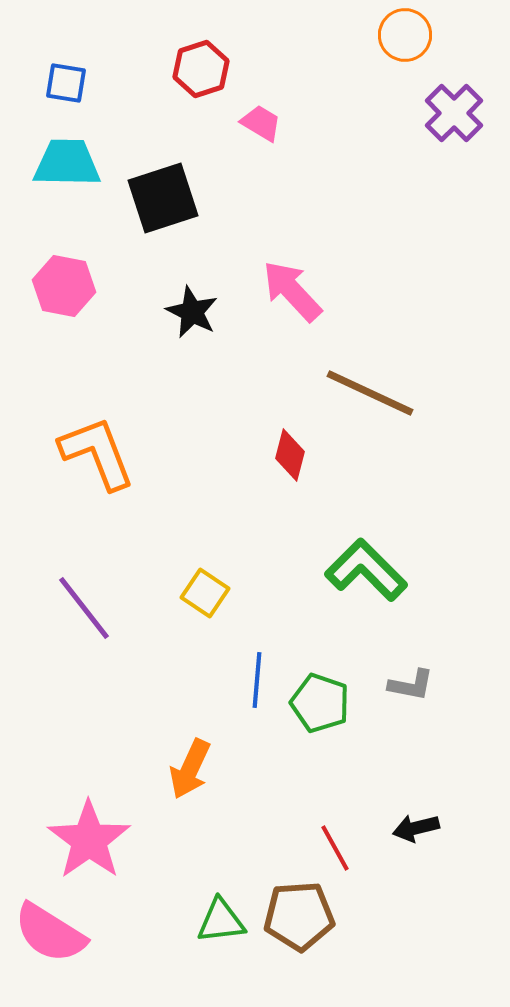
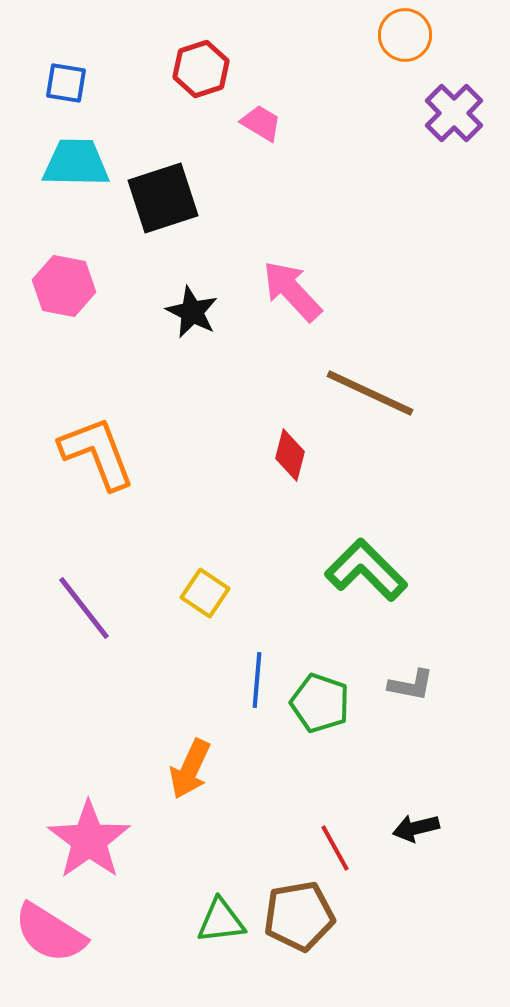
cyan trapezoid: moved 9 px right
brown pentagon: rotated 6 degrees counterclockwise
